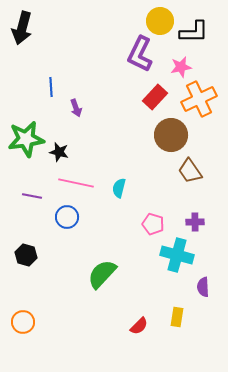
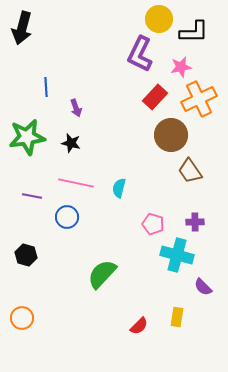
yellow circle: moved 1 px left, 2 px up
blue line: moved 5 px left
green star: moved 1 px right, 2 px up
black star: moved 12 px right, 9 px up
purple semicircle: rotated 42 degrees counterclockwise
orange circle: moved 1 px left, 4 px up
